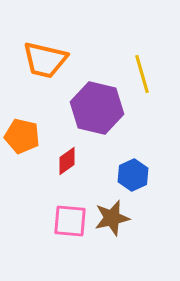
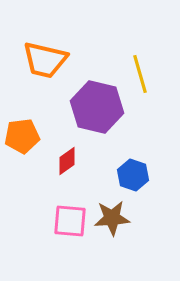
yellow line: moved 2 px left
purple hexagon: moved 1 px up
orange pentagon: rotated 20 degrees counterclockwise
blue hexagon: rotated 16 degrees counterclockwise
brown star: rotated 9 degrees clockwise
